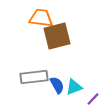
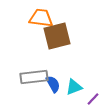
blue semicircle: moved 4 px left, 1 px up
